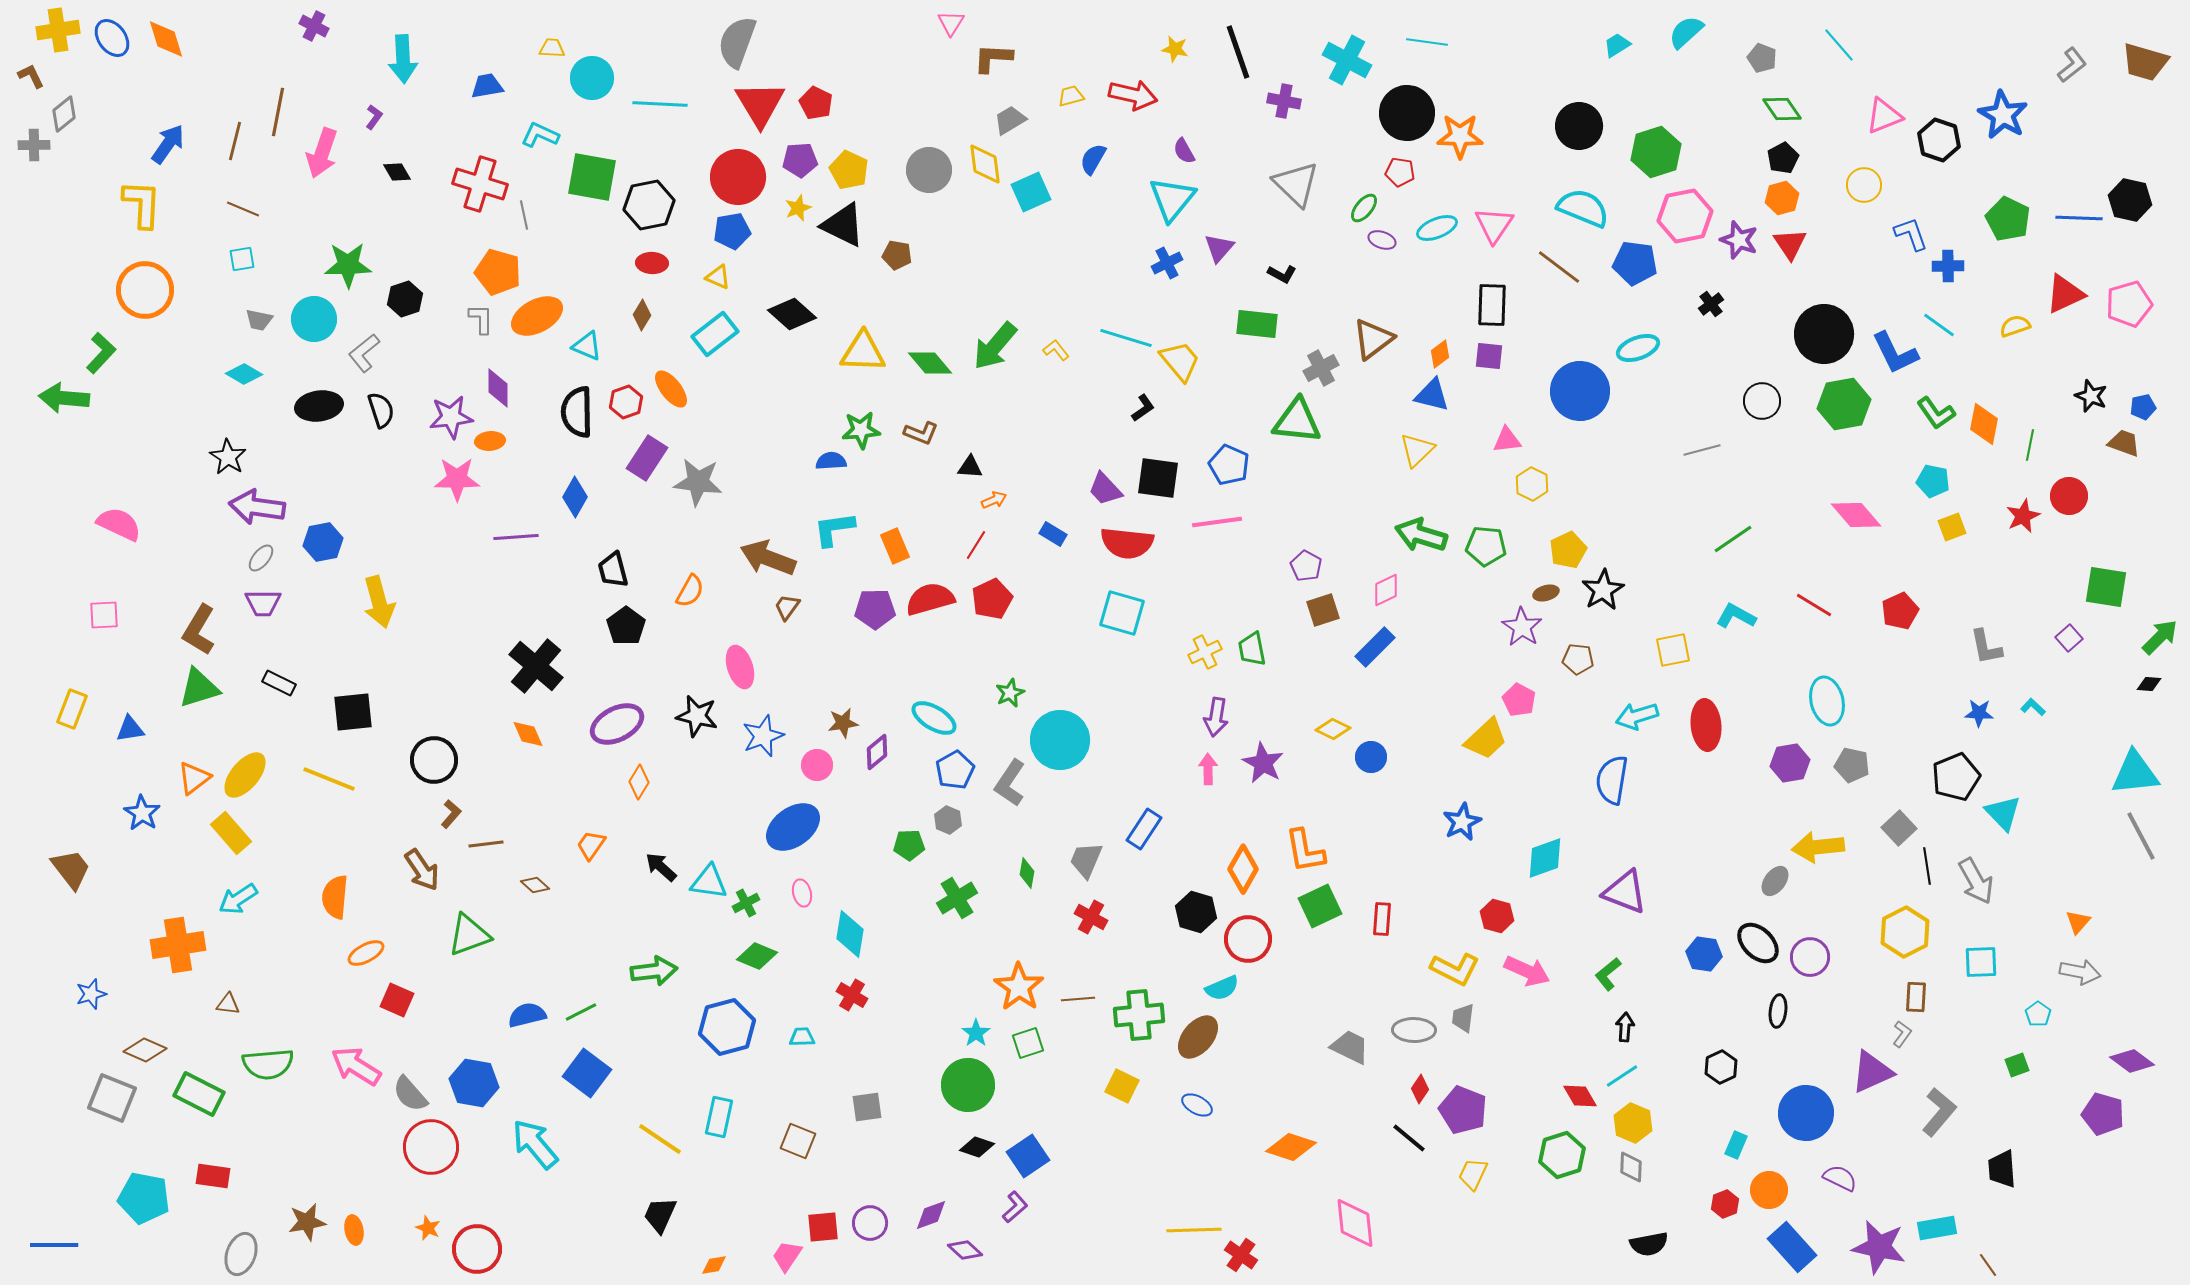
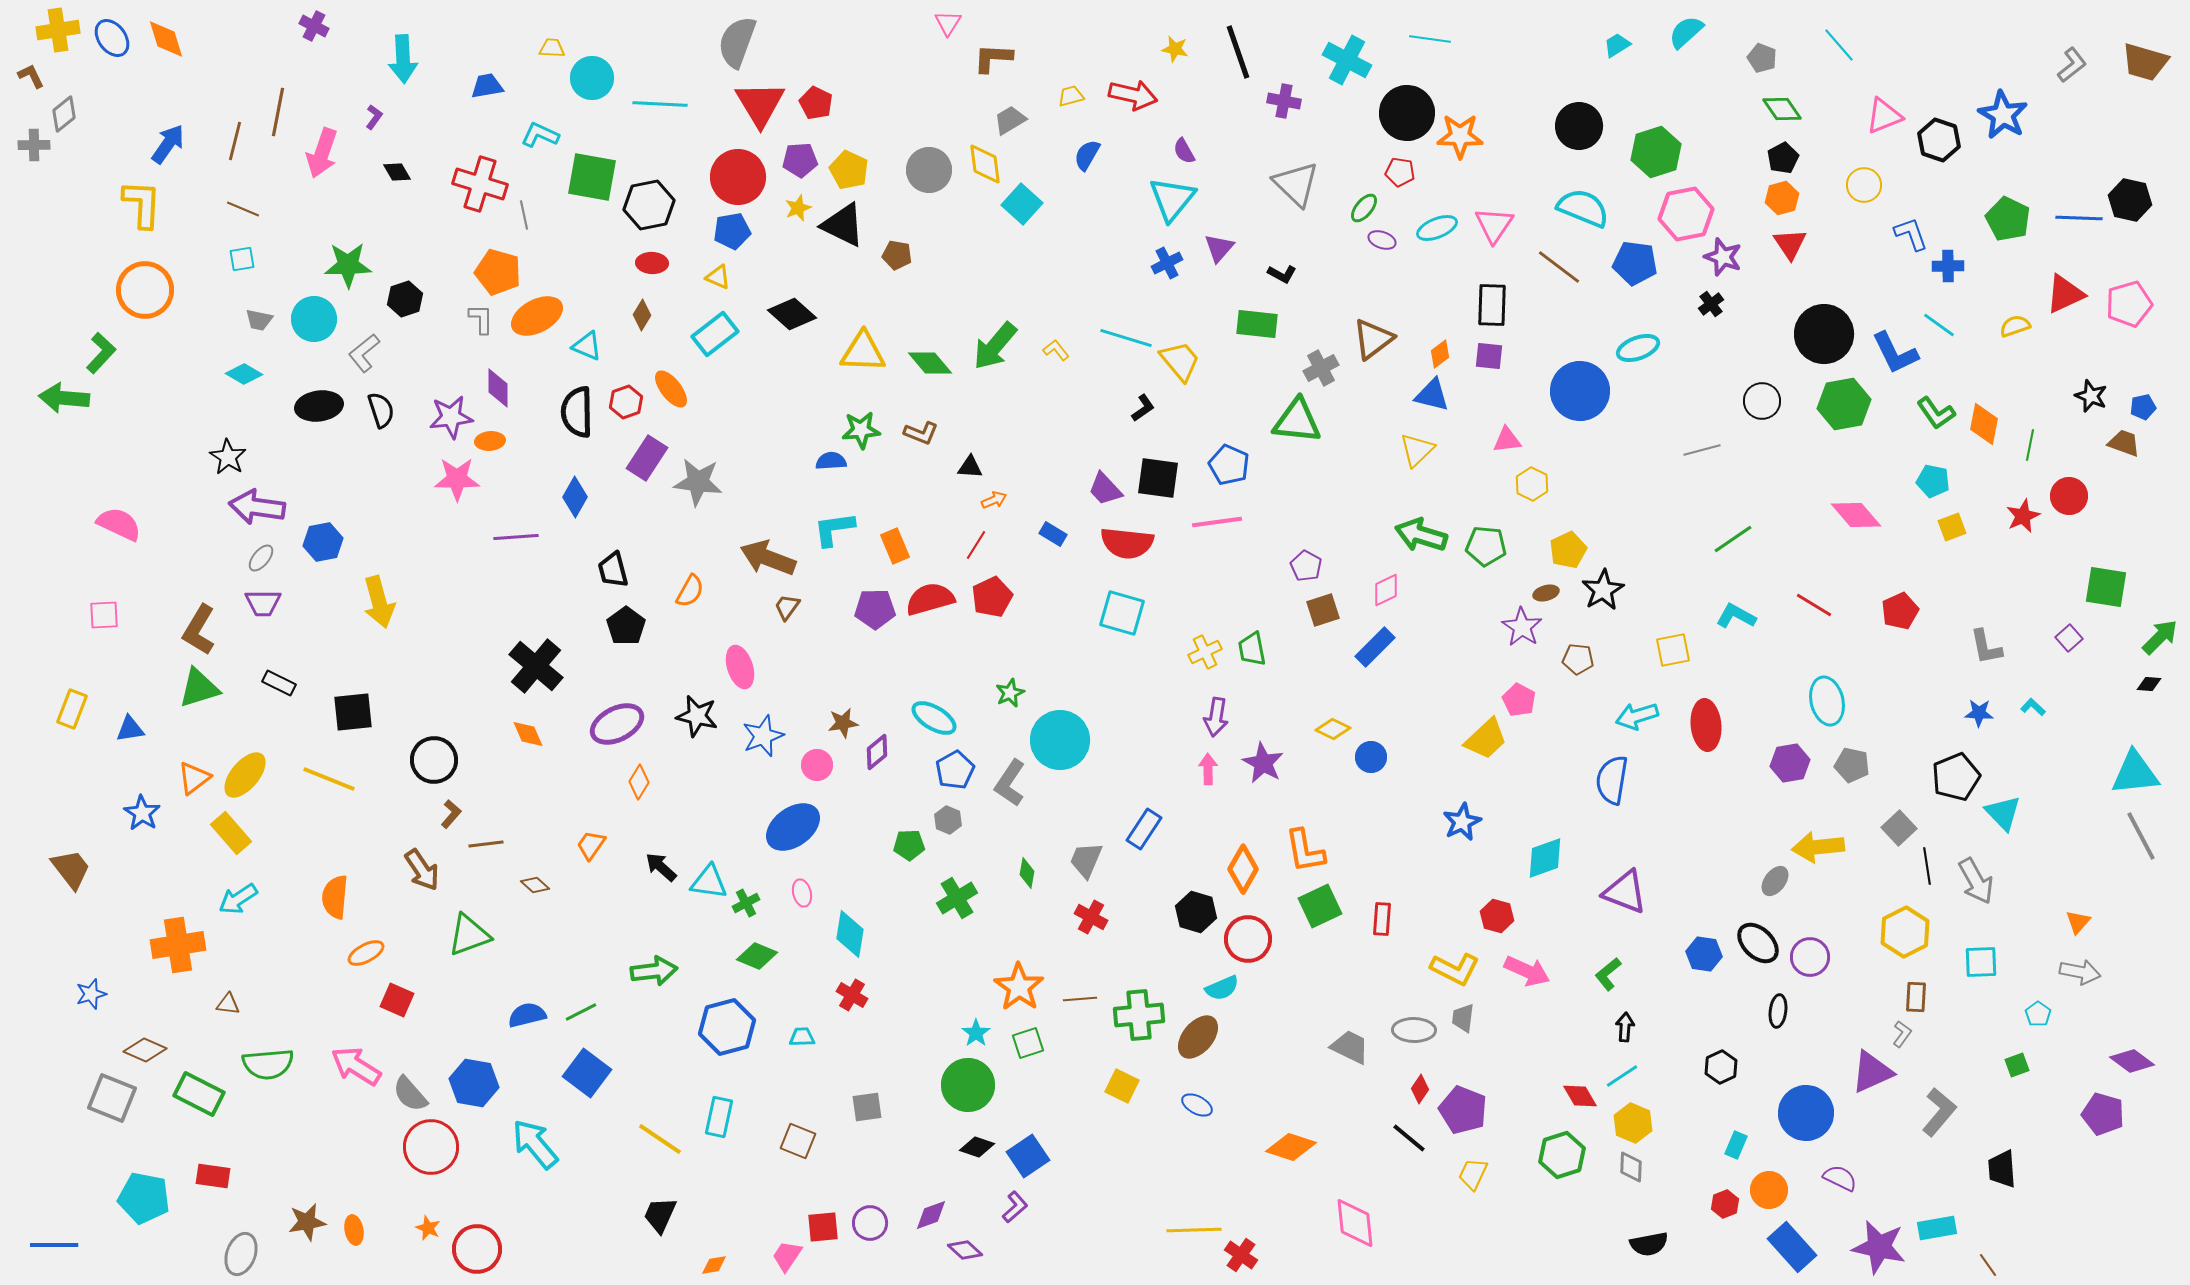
pink triangle at (951, 23): moved 3 px left
cyan line at (1427, 42): moved 3 px right, 3 px up
blue semicircle at (1093, 159): moved 6 px left, 4 px up
cyan square at (1031, 192): moved 9 px left, 12 px down; rotated 24 degrees counterclockwise
pink hexagon at (1685, 216): moved 1 px right, 2 px up
purple star at (1739, 240): moved 16 px left, 17 px down
red pentagon at (992, 599): moved 2 px up
brown line at (1078, 999): moved 2 px right
